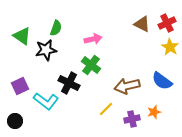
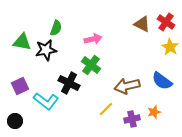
red cross: moved 1 px left, 1 px up; rotated 30 degrees counterclockwise
green triangle: moved 6 px down; rotated 24 degrees counterclockwise
